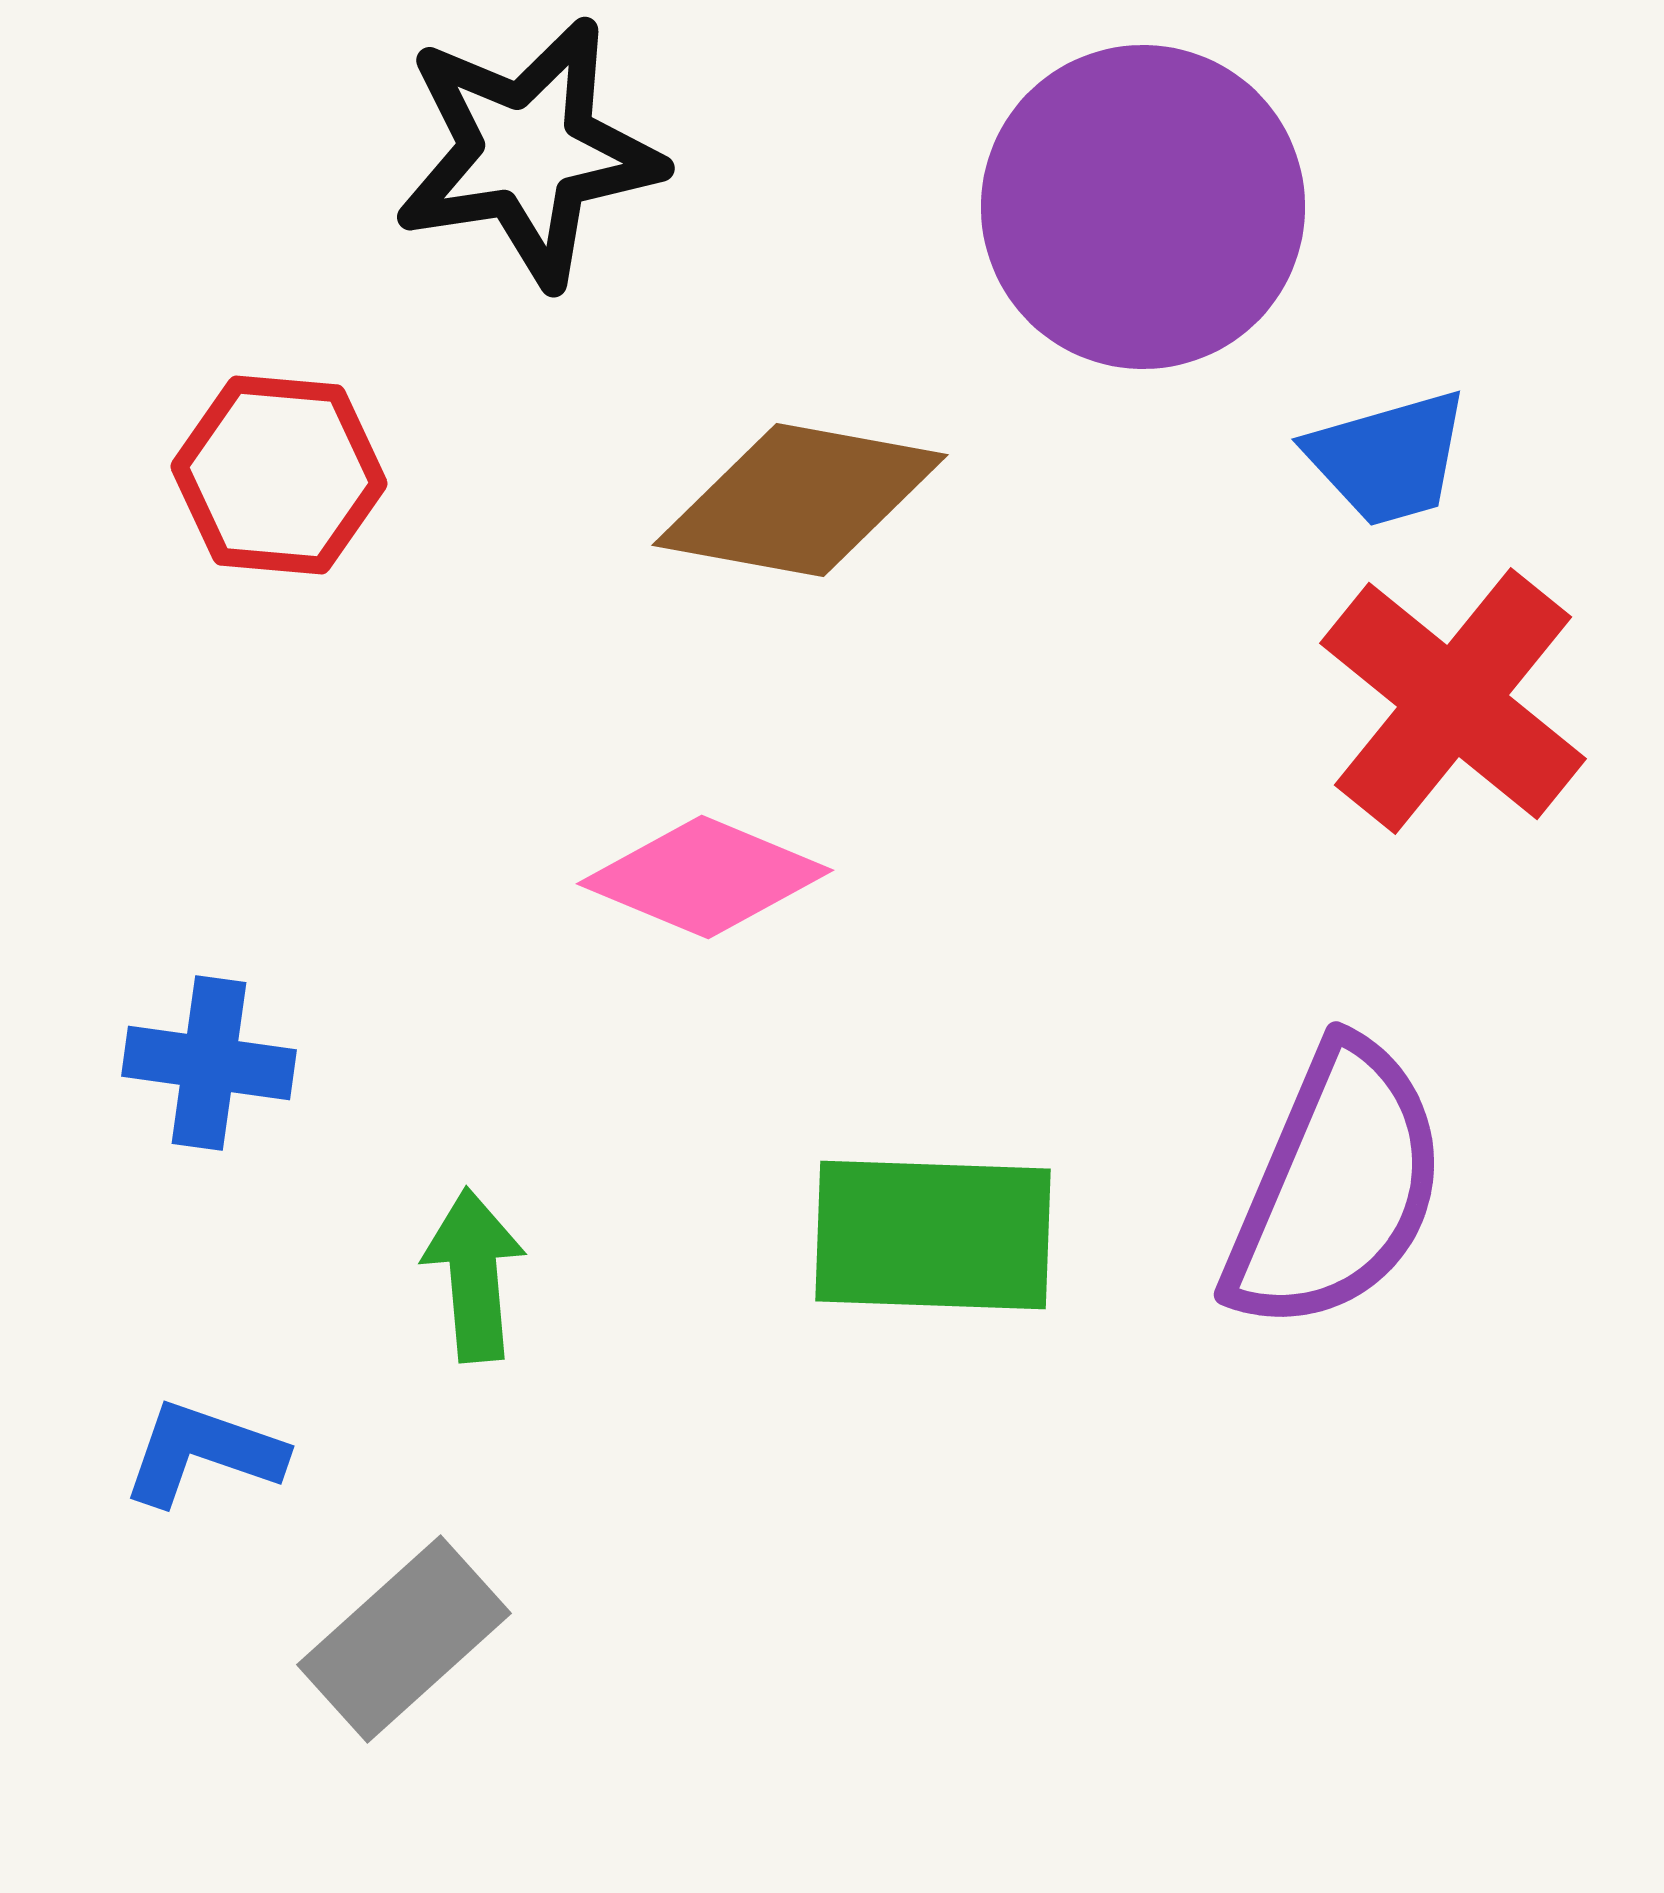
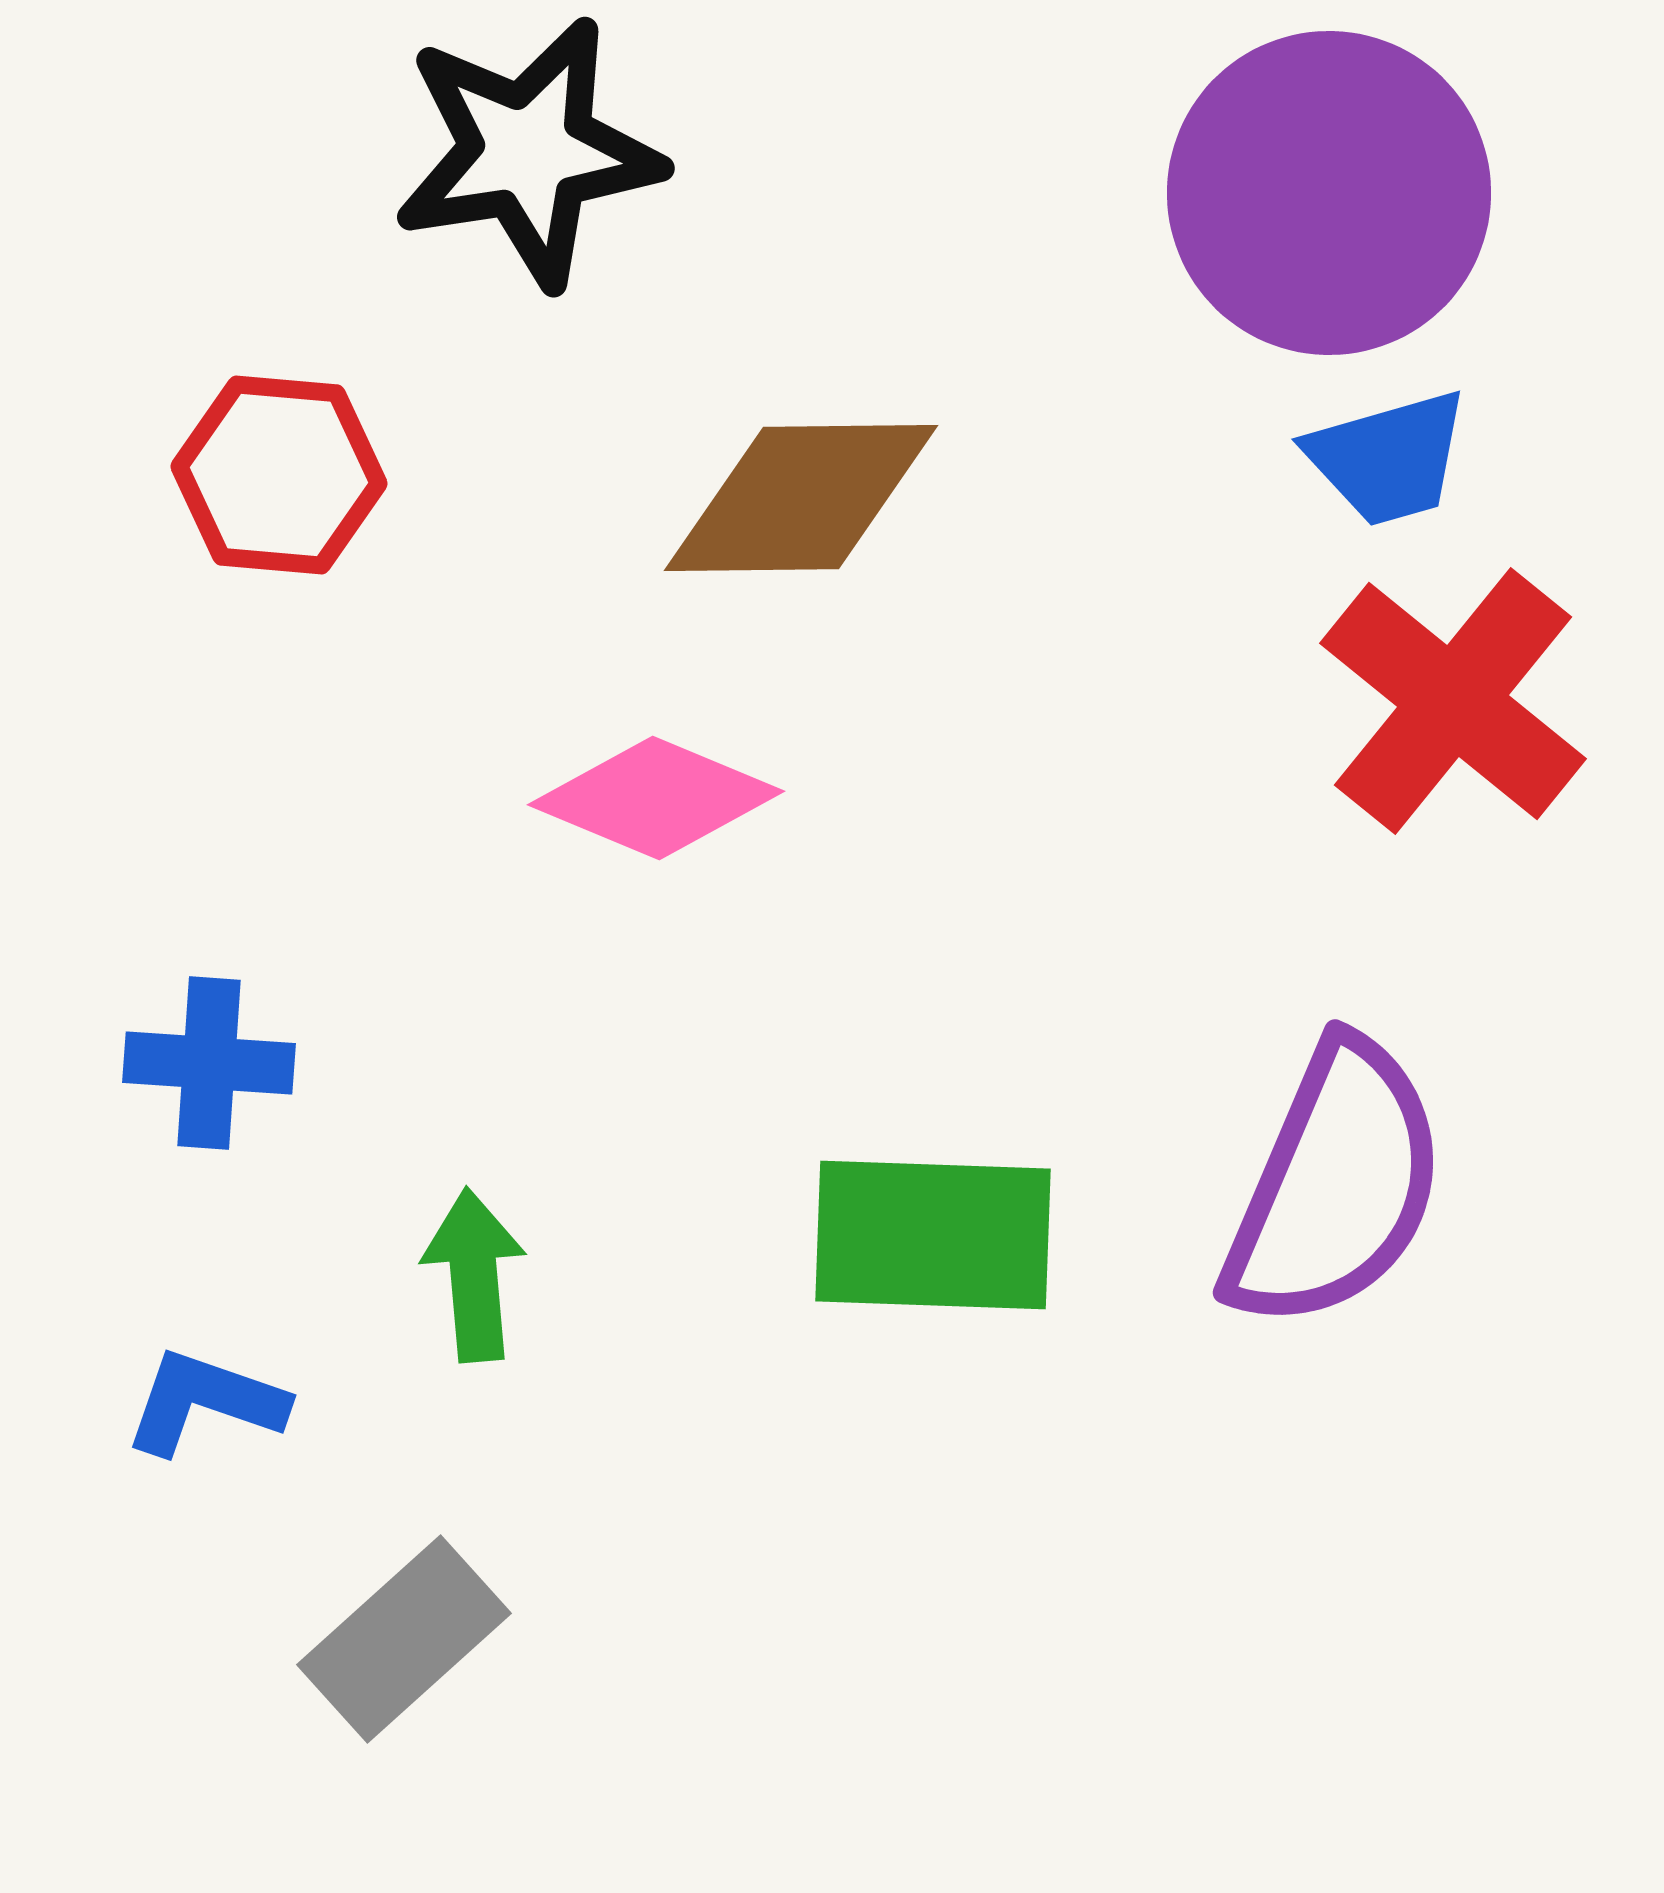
purple circle: moved 186 px right, 14 px up
brown diamond: moved 1 px right, 2 px up; rotated 11 degrees counterclockwise
pink diamond: moved 49 px left, 79 px up
blue cross: rotated 4 degrees counterclockwise
purple semicircle: moved 1 px left, 2 px up
blue L-shape: moved 2 px right, 51 px up
